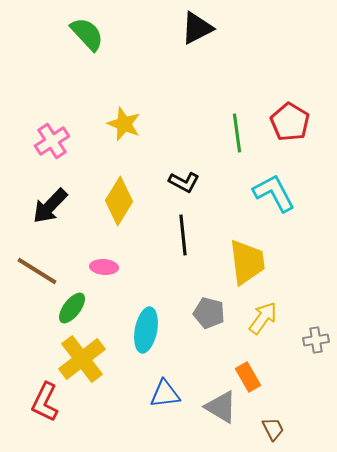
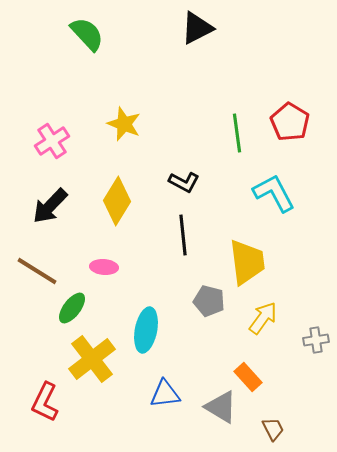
yellow diamond: moved 2 px left
gray pentagon: moved 12 px up
yellow cross: moved 10 px right
orange rectangle: rotated 12 degrees counterclockwise
